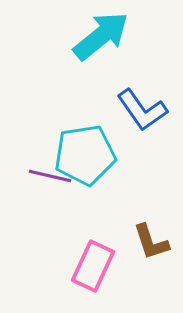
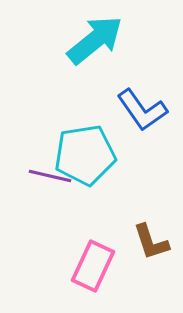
cyan arrow: moved 6 px left, 4 px down
